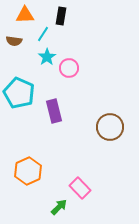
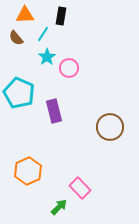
brown semicircle: moved 2 px right, 3 px up; rotated 42 degrees clockwise
